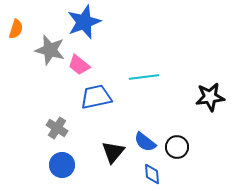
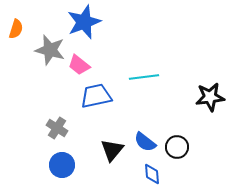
blue trapezoid: moved 1 px up
black triangle: moved 1 px left, 2 px up
